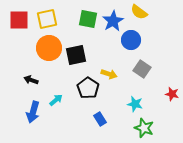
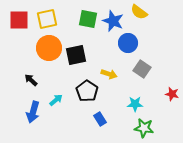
blue star: rotated 20 degrees counterclockwise
blue circle: moved 3 px left, 3 px down
black arrow: rotated 24 degrees clockwise
black pentagon: moved 1 px left, 3 px down
cyan star: rotated 14 degrees counterclockwise
green star: rotated 12 degrees counterclockwise
